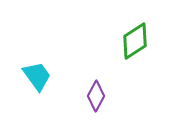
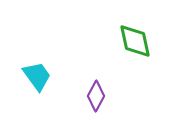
green diamond: rotated 69 degrees counterclockwise
